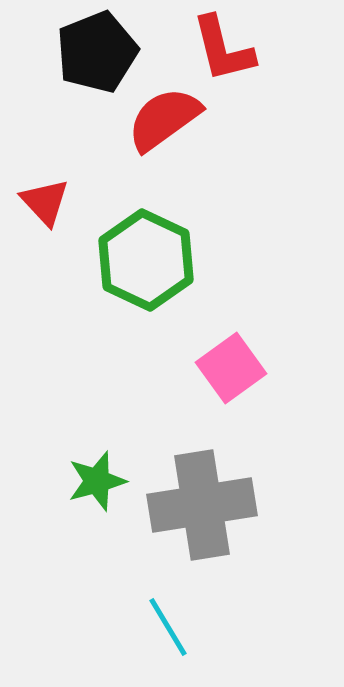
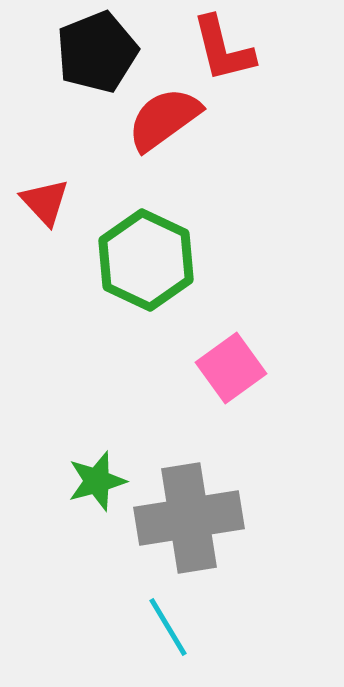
gray cross: moved 13 px left, 13 px down
